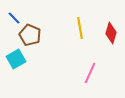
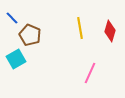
blue line: moved 2 px left
red diamond: moved 1 px left, 2 px up
